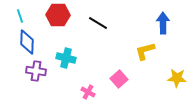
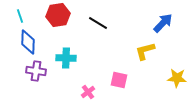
red hexagon: rotated 10 degrees counterclockwise
blue arrow: rotated 45 degrees clockwise
blue diamond: moved 1 px right
cyan cross: rotated 12 degrees counterclockwise
pink square: moved 1 px down; rotated 36 degrees counterclockwise
pink cross: rotated 24 degrees clockwise
